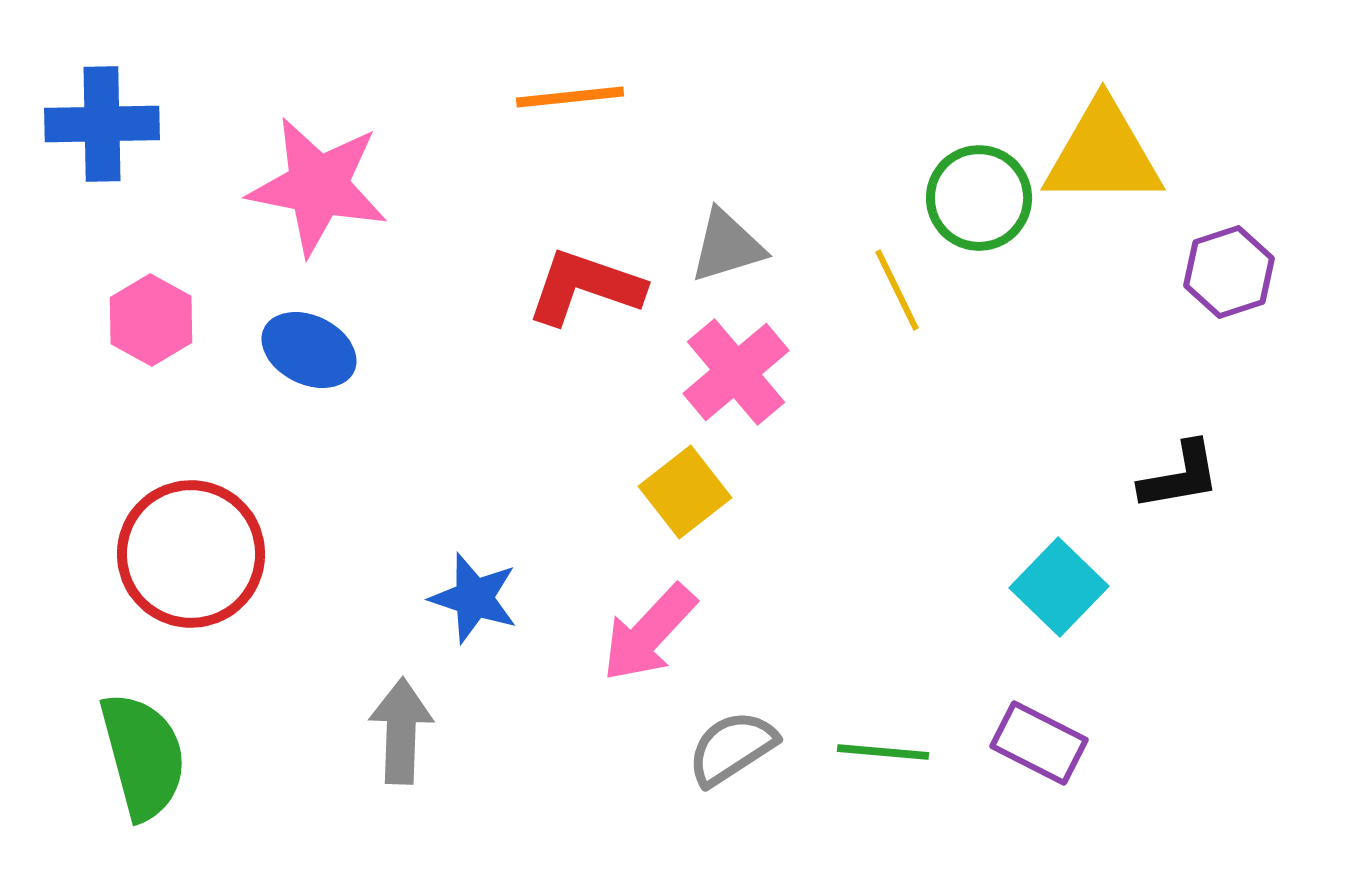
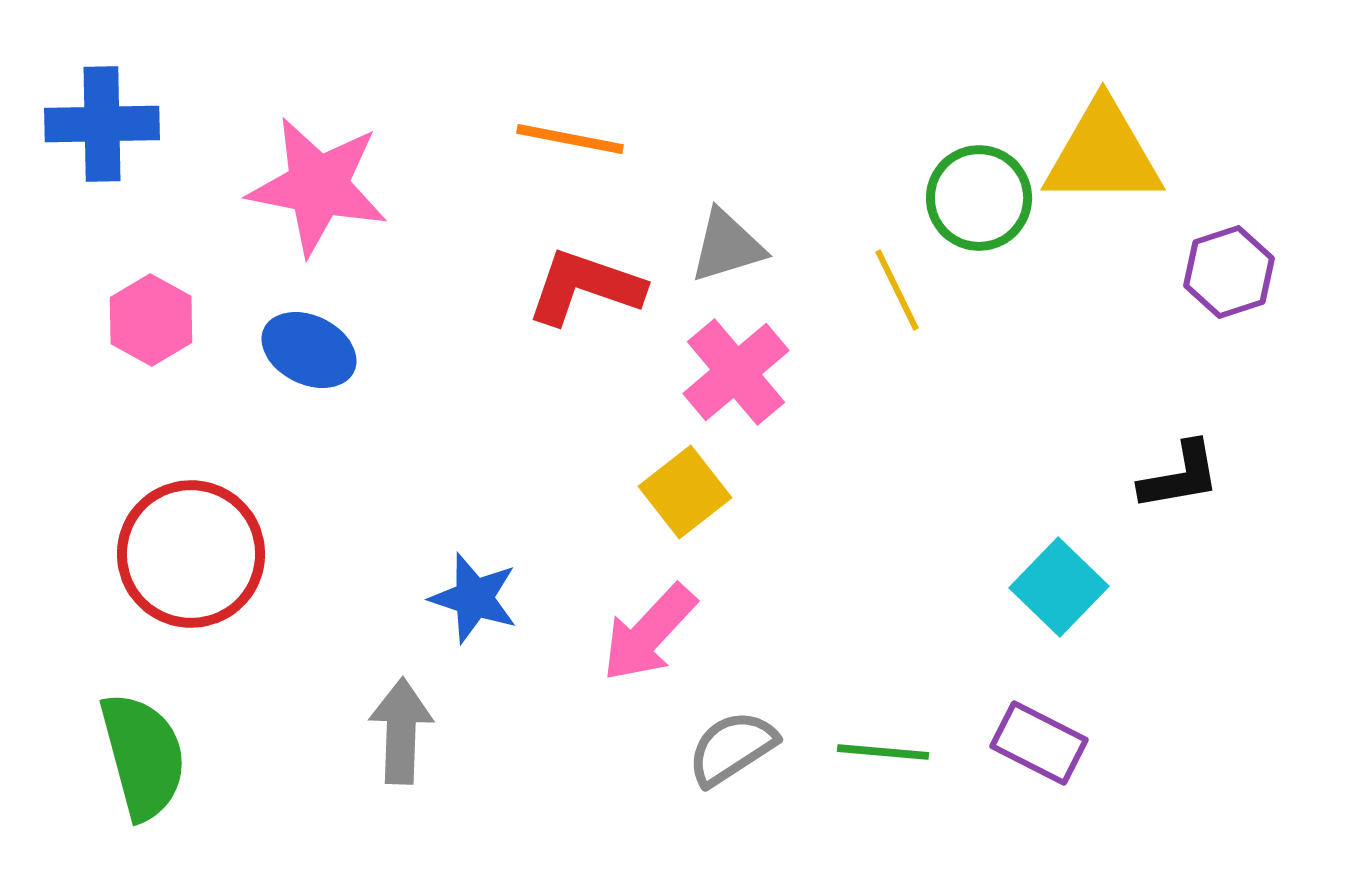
orange line: moved 42 px down; rotated 17 degrees clockwise
